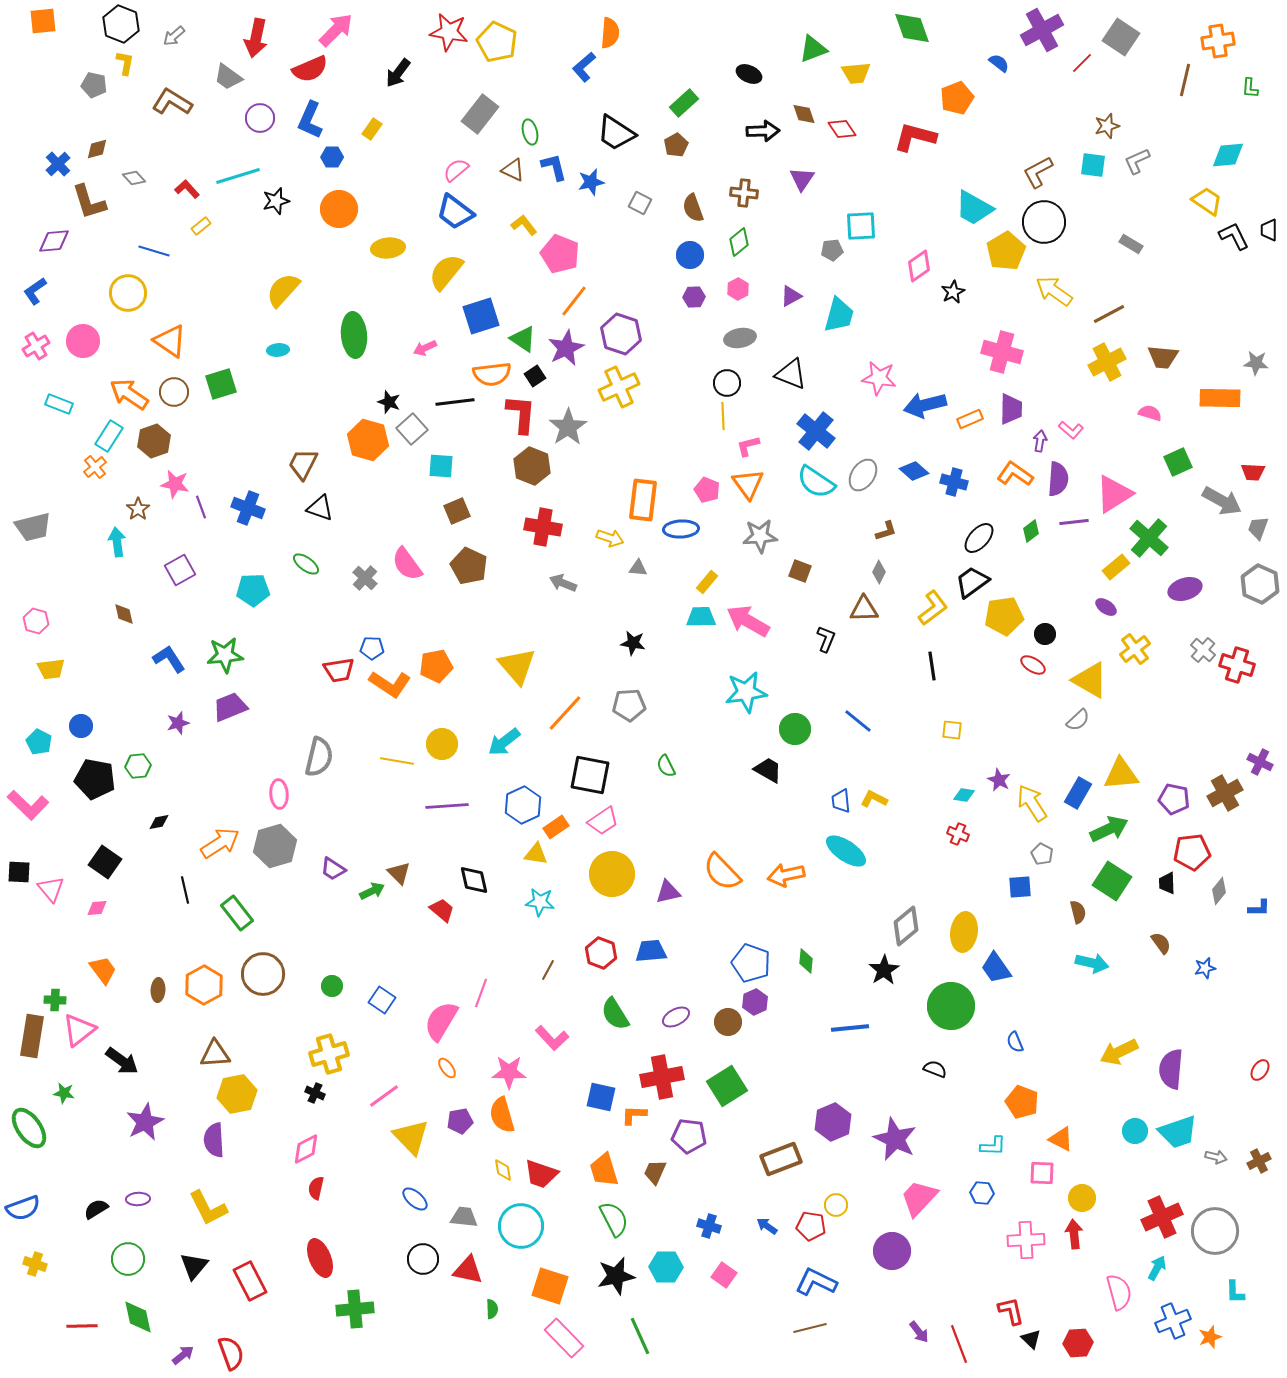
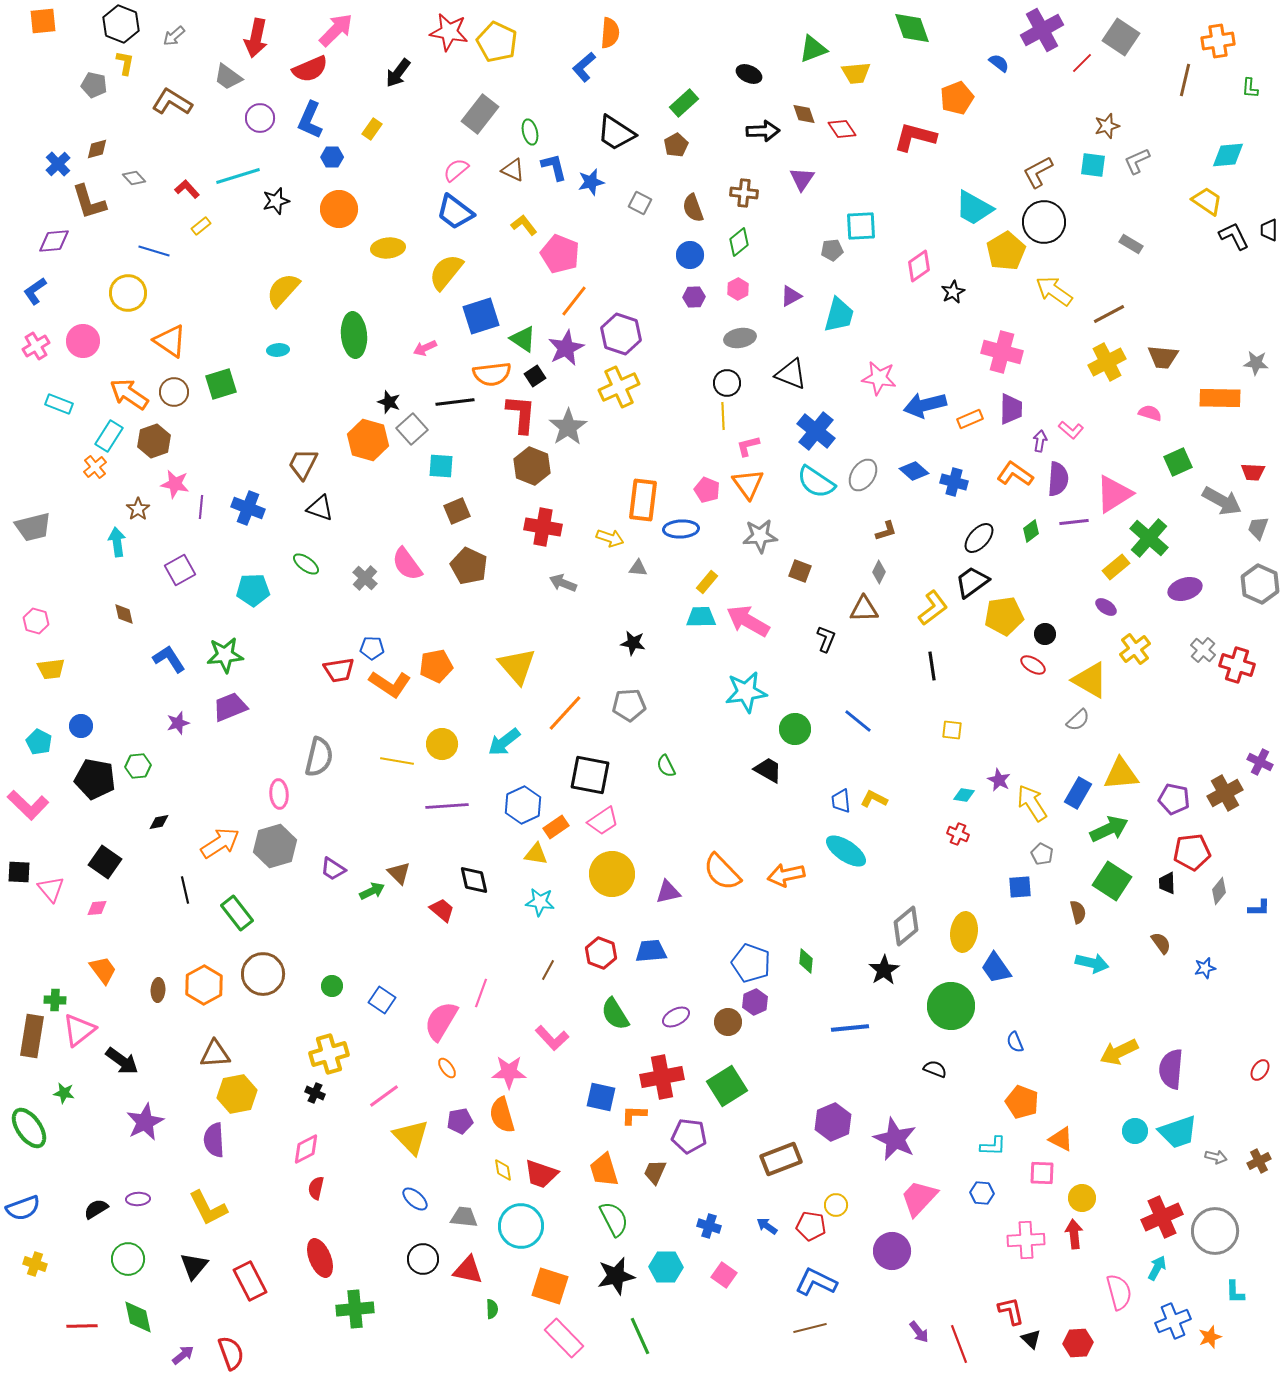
purple line at (201, 507): rotated 25 degrees clockwise
